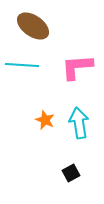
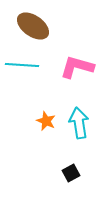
pink L-shape: rotated 20 degrees clockwise
orange star: moved 1 px right, 1 px down
